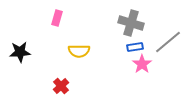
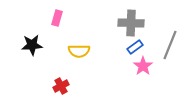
gray cross: rotated 15 degrees counterclockwise
gray line: moved 2 px right, 3 px down; rotated 28 degrees counterclockwise
blue rectangle: rotated 28 degrees counterclockwise
black star: moved 12 px right, 7 px up
pink star: moved 1 px right, 2 px down
red cross: rotated 14 degrees clockwise
